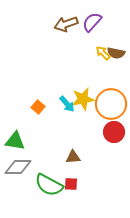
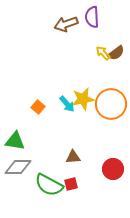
purple semicircle: moved 5 px up; rotated 45 degrees counterclockwise
brown semicircle: rotated 48 degrees counterclockwise
red circle: moved 1 px left, 37 px down
red square: rotated 16 degrees counterclockwise
